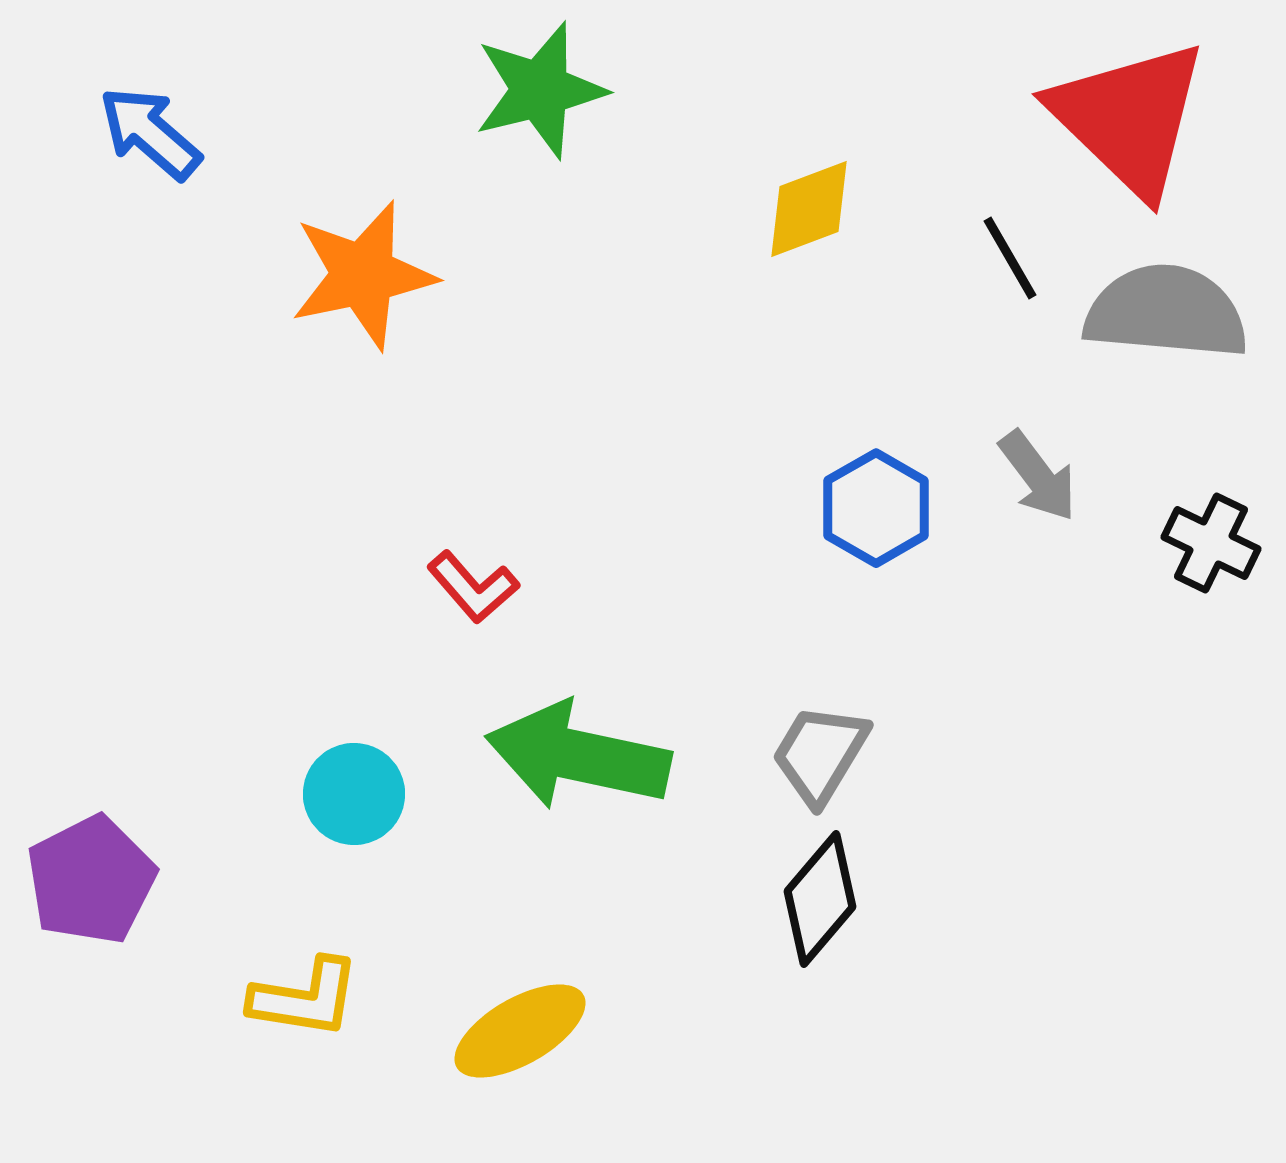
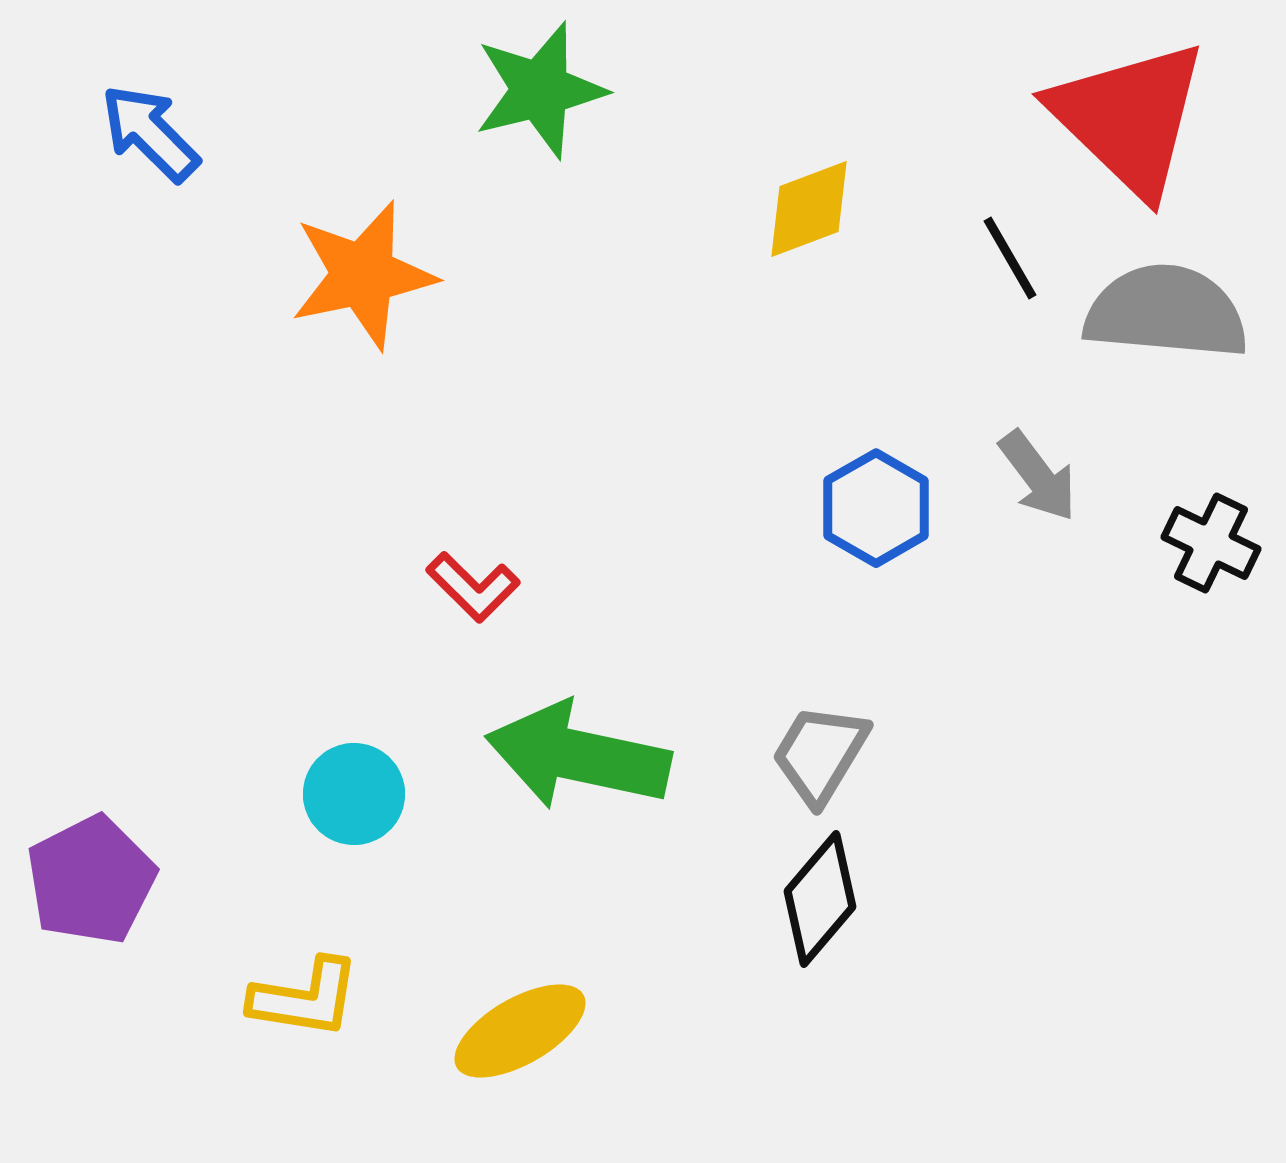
blue arrow: rotated 4 degrees clockwise
red L-shape: rotated 4 degrees counterclockwise
